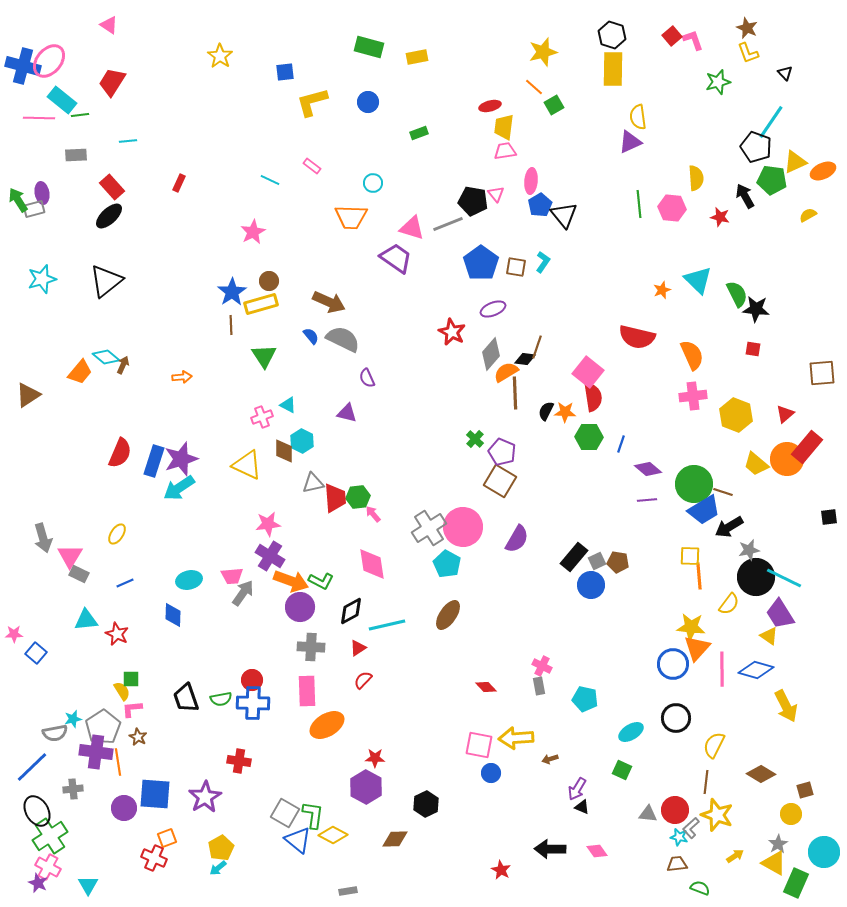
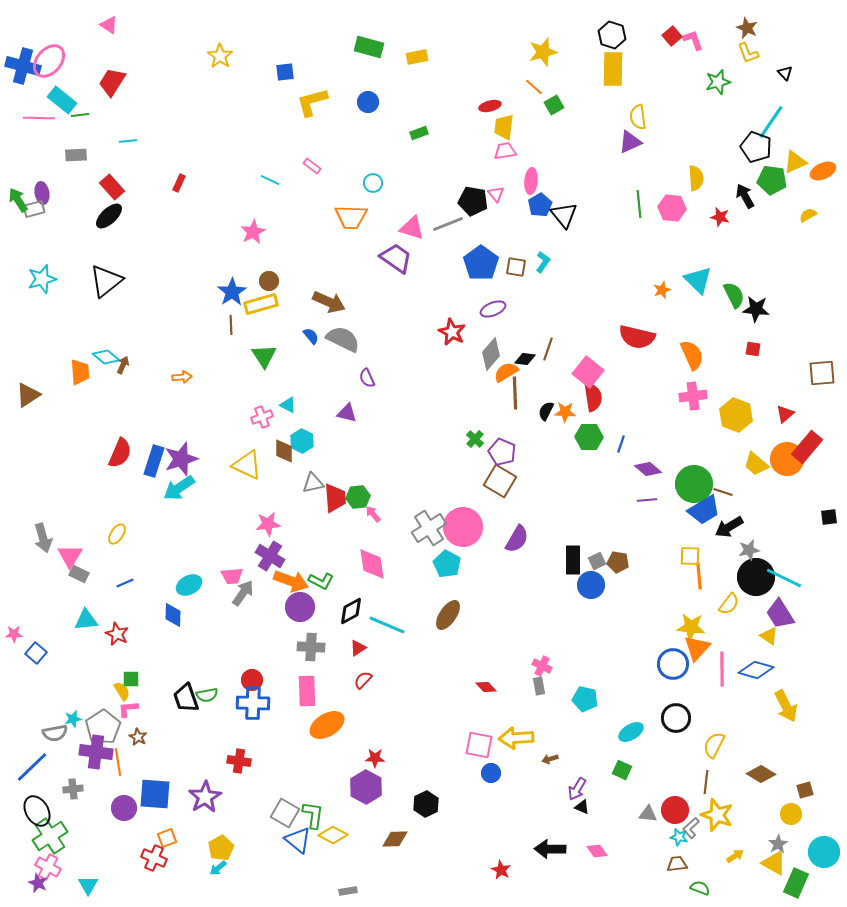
green semicircle at (737, 294): moved 3 px left, 1 px down
brown line at (537, 347): moved 11 px right, 2 px down
orange trapezoid at (80, 372): rotated 44 degrees counterclockwise
black rectangle at (574, 557): moved 1 px left, 3 px down; rotated 40 degrees counterclockwise
cyan ellipse at (189, 580): moved 5 px down; rotated 15 degrees counterclockwise
cyan line at (387, 625): rotated 36 degrees clockwise
green semicircle at (221, 699): moved 14 px left, 4 px up
pink L-shape at (132, 709): moved 4 px left
